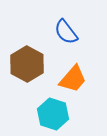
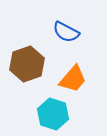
blue semicircle: rotated 24 degrees counterclockwise
brown hexagon: rotated 12 degrees clockwise
